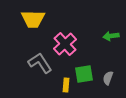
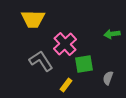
green arrow: moved 1 px right, 2 px up
gray L-shape: moved 1 px right, 2 px up
green square: moved 10 px up
yellow rectangle: rotated 32 degrees clockwise
